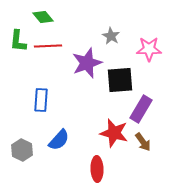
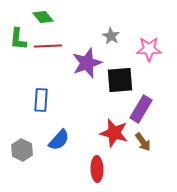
green L-shape: moved 2 px up
